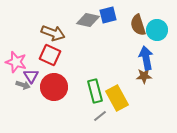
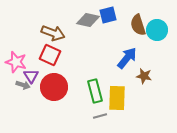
blue arrow: moved 19 px left; rotated 50 degrees clockwise
brown star: rotated 14 degrees clockwise
yellow rectangle: rotated 30 degrees clockwise
gray line: rotated 24 degrees clockwise
